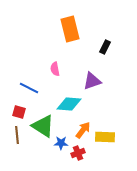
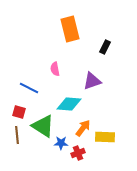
orange arrow: moved 2 px up
